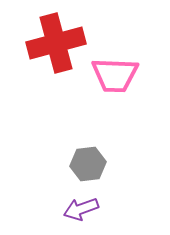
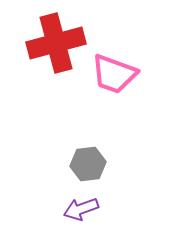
pink trapezoid: moved 1 px left, 1 px up; rotated 18 degrees clockwise
